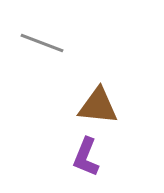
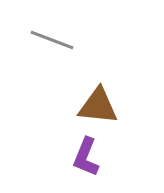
gray line: moved 10 px right, 3 px up
